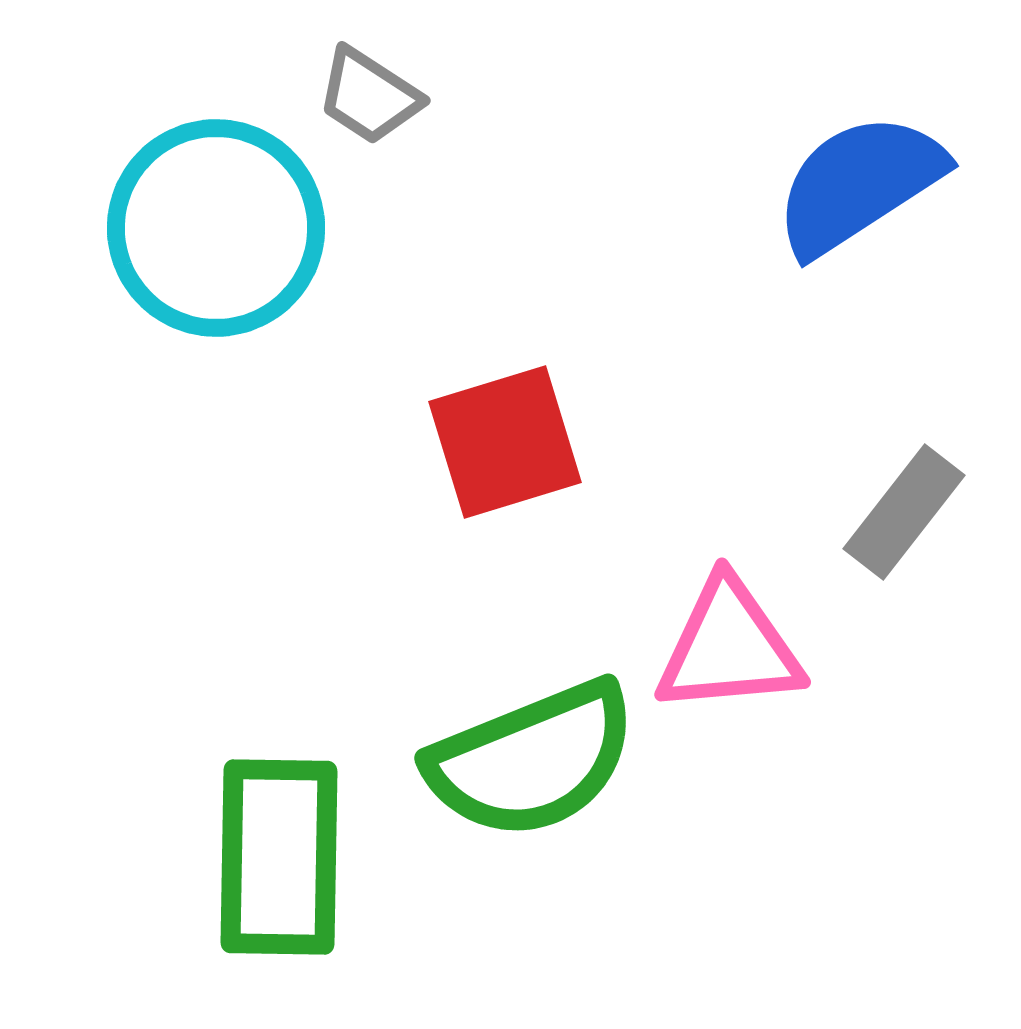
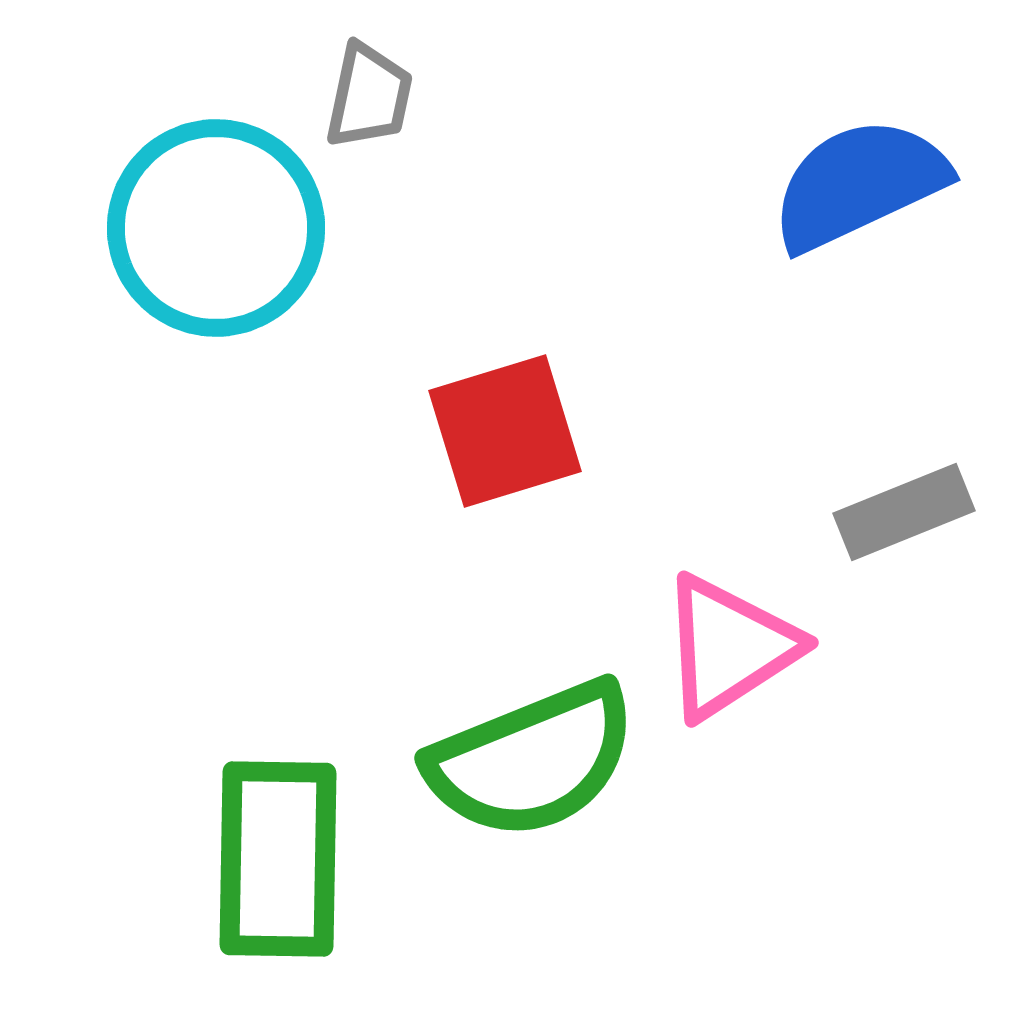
gray trapezoid: rotated 111 degrees counterclockwise
blue semicircle: rotated 8 degrees clockwise
red square: moved 11 px up
gray rectangle: rotated 30 degrees clockwise
pink triangle: rotated 28 degrees counterclockwise
green rectangle: moved 1 px left, 2 px down
